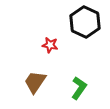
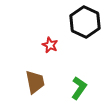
red star: rotated 14 degrees clockwise
brown trapezoid: rotated 135 degrees clockwise
